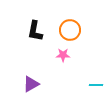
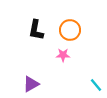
black L-shape: moved 1 px right, 1 px up
cyan line: rotated 48 degrees clockwise
